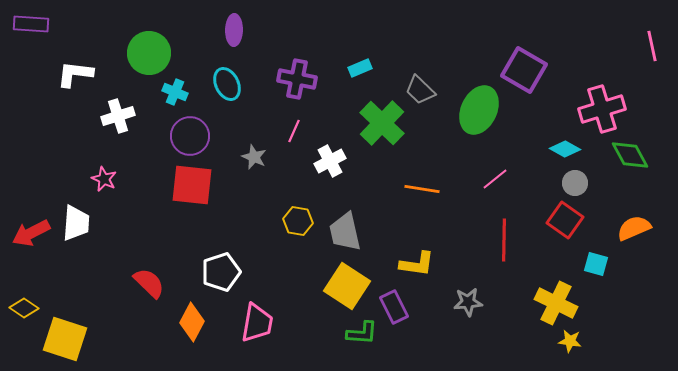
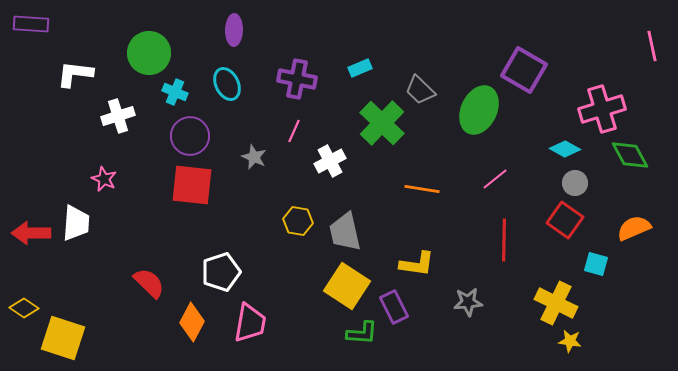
red arrow at (31, 233): rotated 27 degrees clockwise
pink trapezoid at (257, 323): moved 7 px left
yellow square at (65, 339): moved 2 px left, 1 px up
